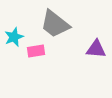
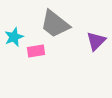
purple triangle: moved 8 px up; rotated 50 degrees counterclockwise
